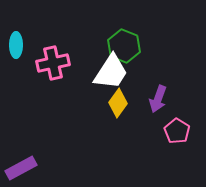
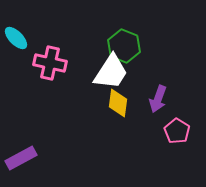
cyan ellipse: moved 7 px up; rotated 45 degrees counterclockwise
pink cross: moved 3 px left; rotated 24 degrees clockwise
yellow diamond: rotated 28 degrees counterclockwise
purple rectangle: moved 10 px up
